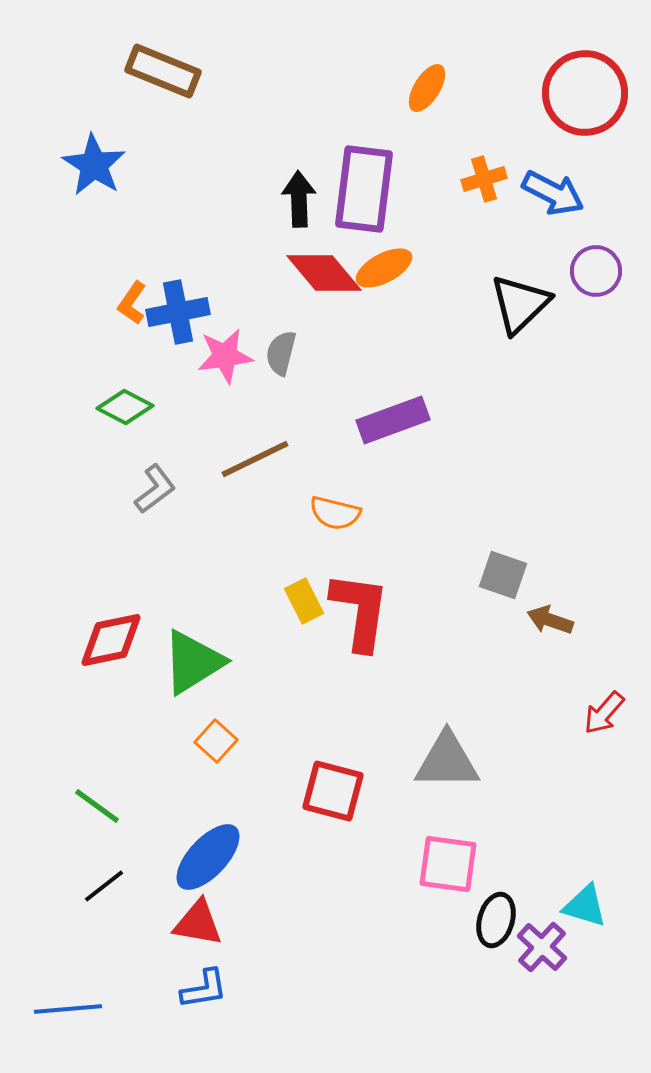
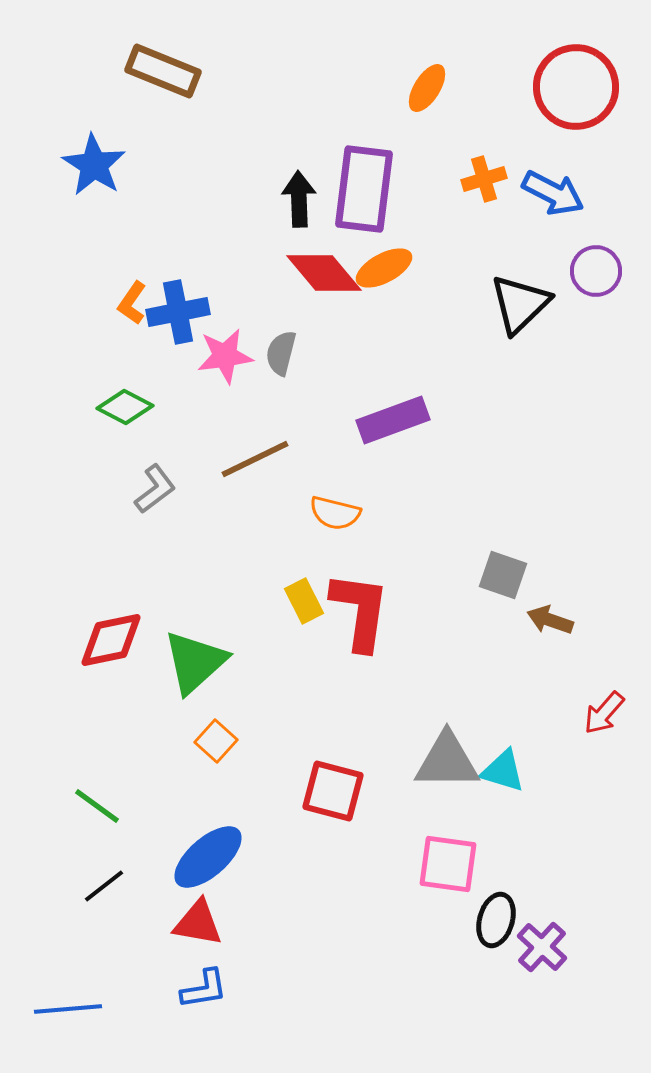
red circle at (585, 93): moved 9 px left, 6 px up
green triangle at (193, 662): moved 2 px right; rotated 10 degrees counterclockwise
blue ellipse at (208, 857): rotated 6 degrees clockwise
cyan triangle at (585, 906): moved 82 px left, 135 px up
